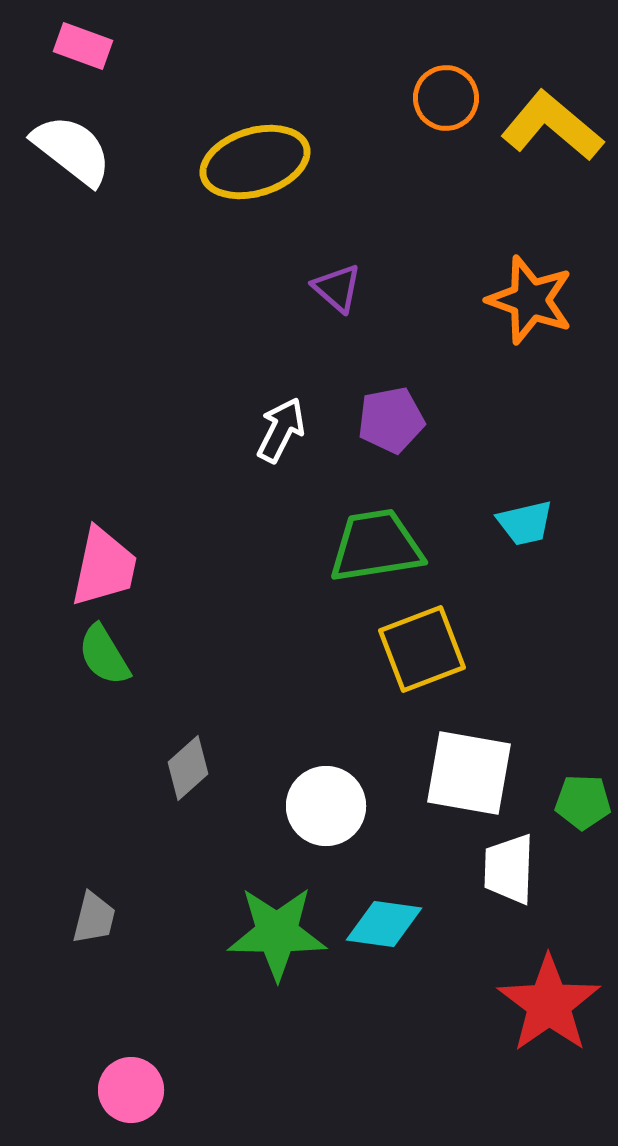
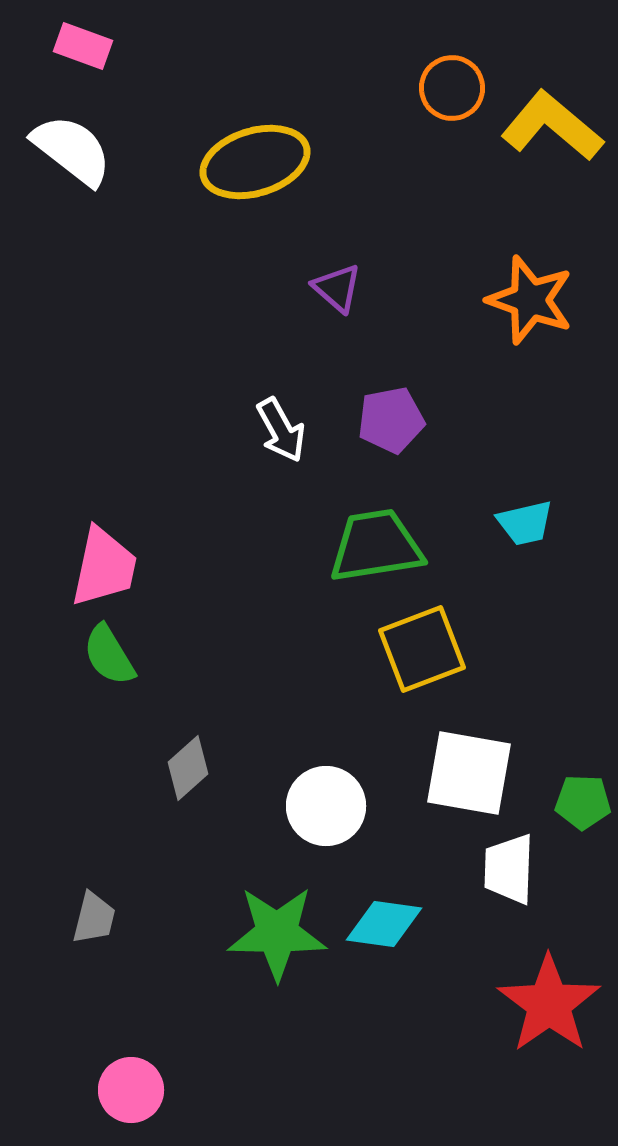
orange circle: moved 6 px right, 10 px up
white arrow: rotated 124 degrees clockwise
green semicircle: moved 5 px right
